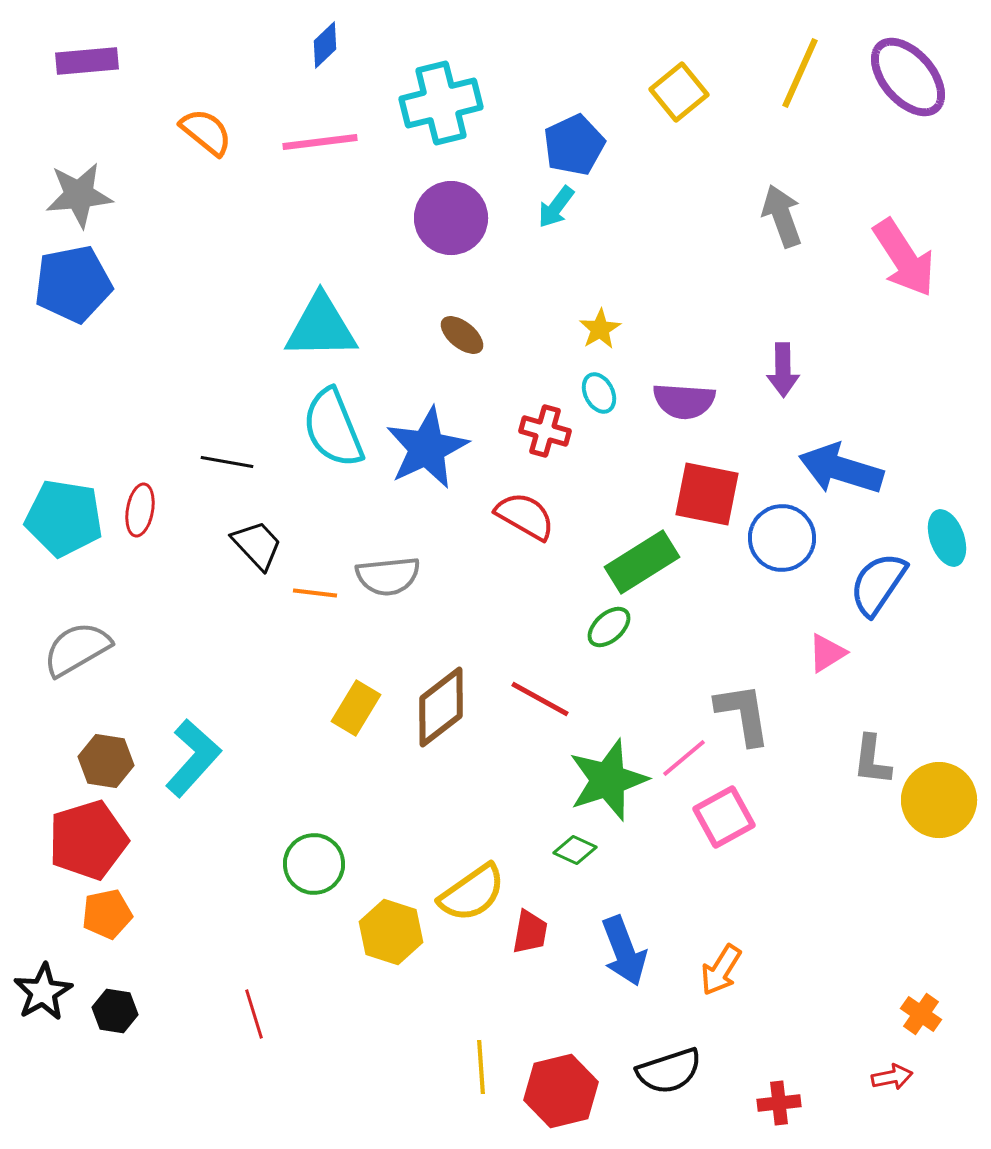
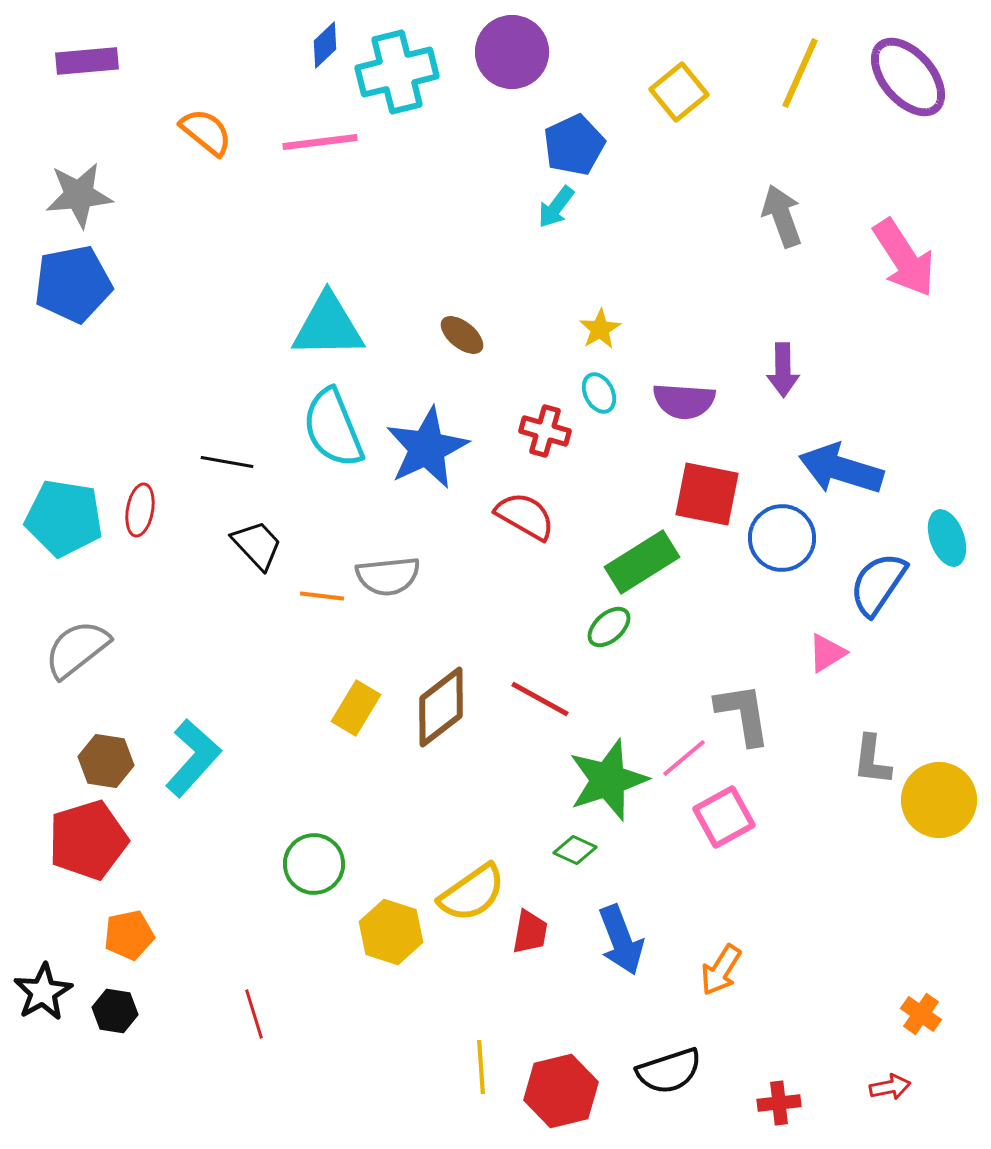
cyan cross at (441, 103): moved 44 px left, 31 px up
purple circle at (451, 218): moved 61 px right, 166 px up
cyan triangle at (321, 327): moved 7 px right, 1 px up
orange line at (315, 593): moved 7 px right, 3 px down
gray semicircle at (77, 649): rotated 8 degrees counterclockwise
orange pentagon at (107, 914): moved 22 px right, 21 px down
blue arrow at (624, 951): moved 3 px left, 11 px up
red arrow at (892, 1077): moved 2 px left, 10 px down
